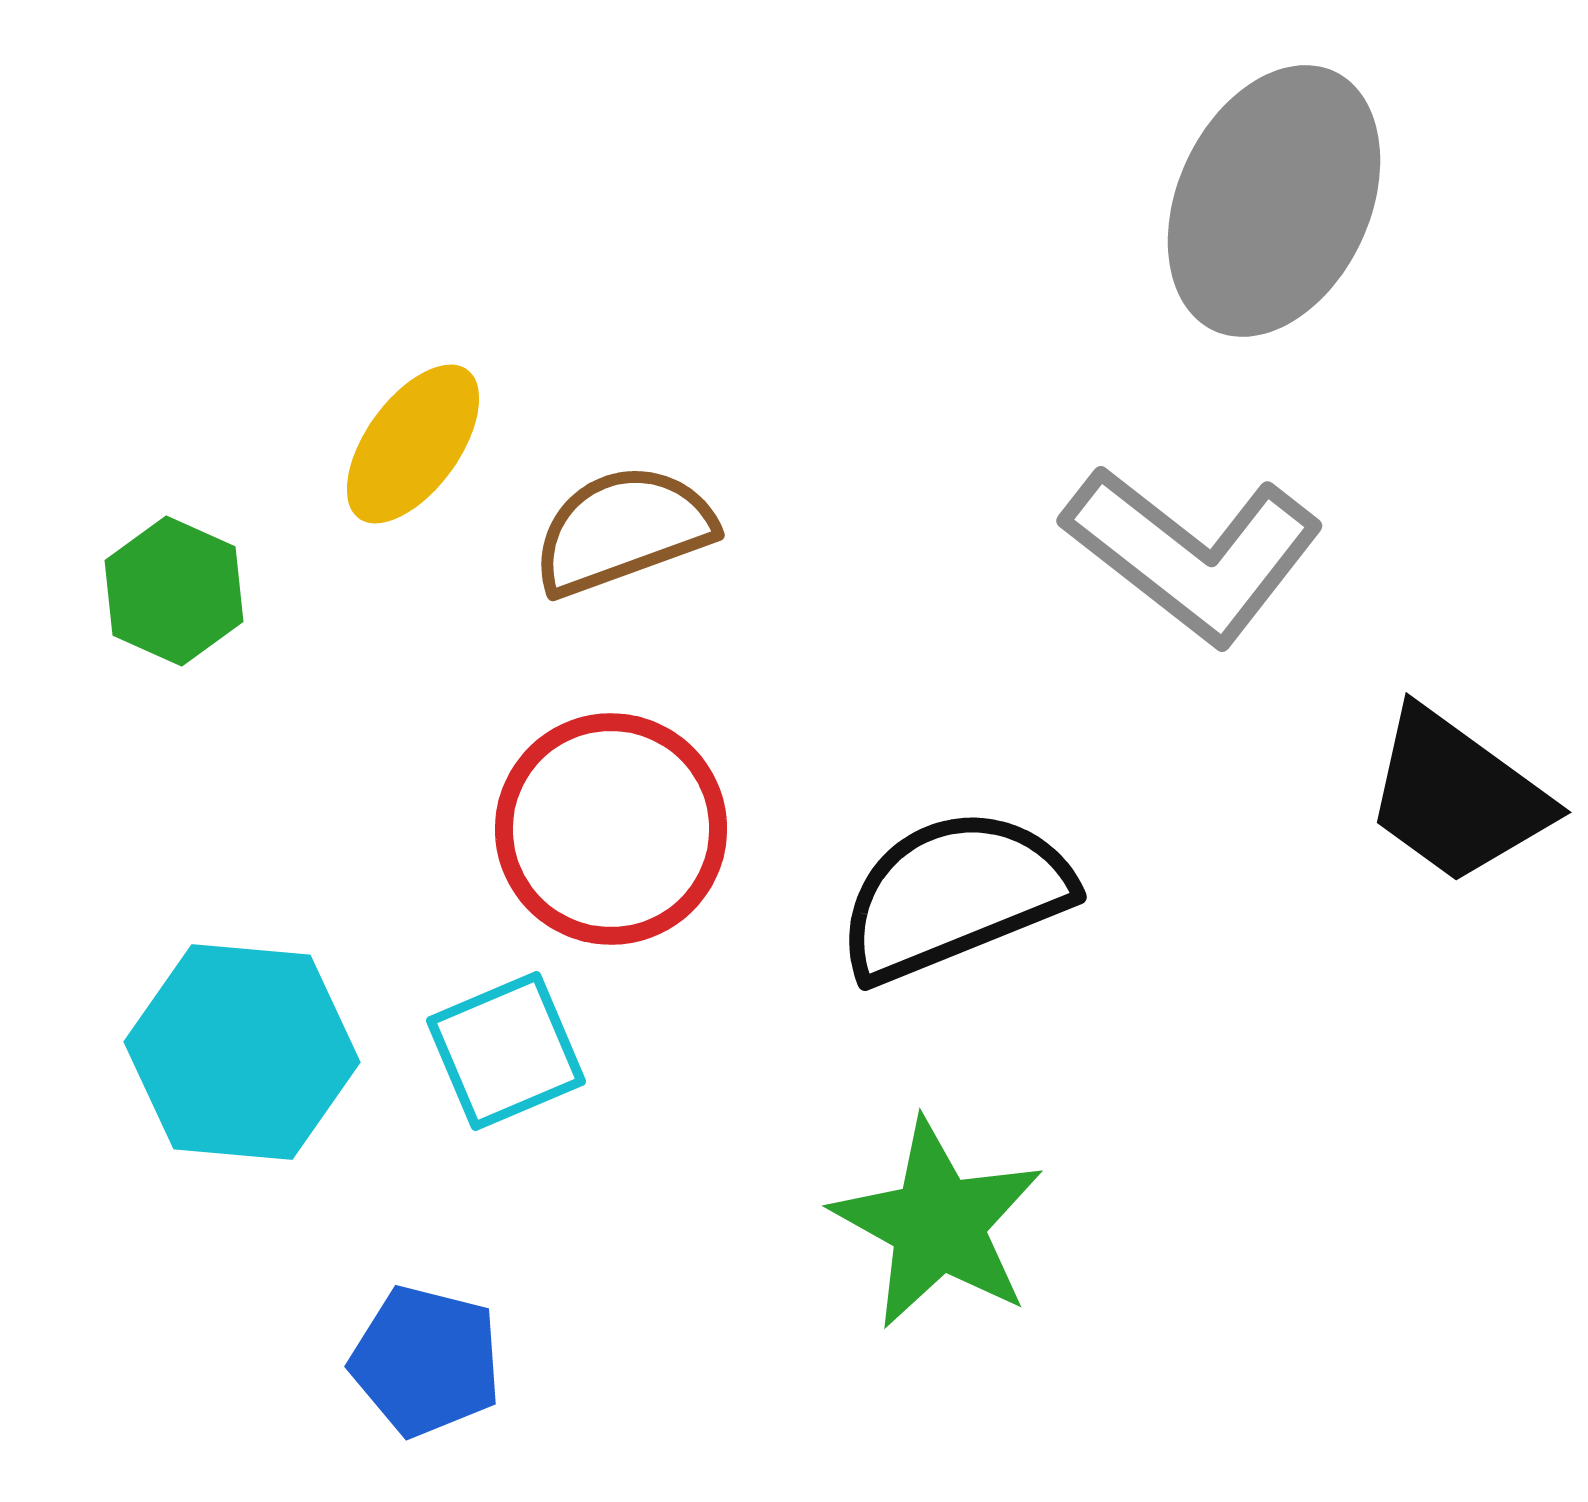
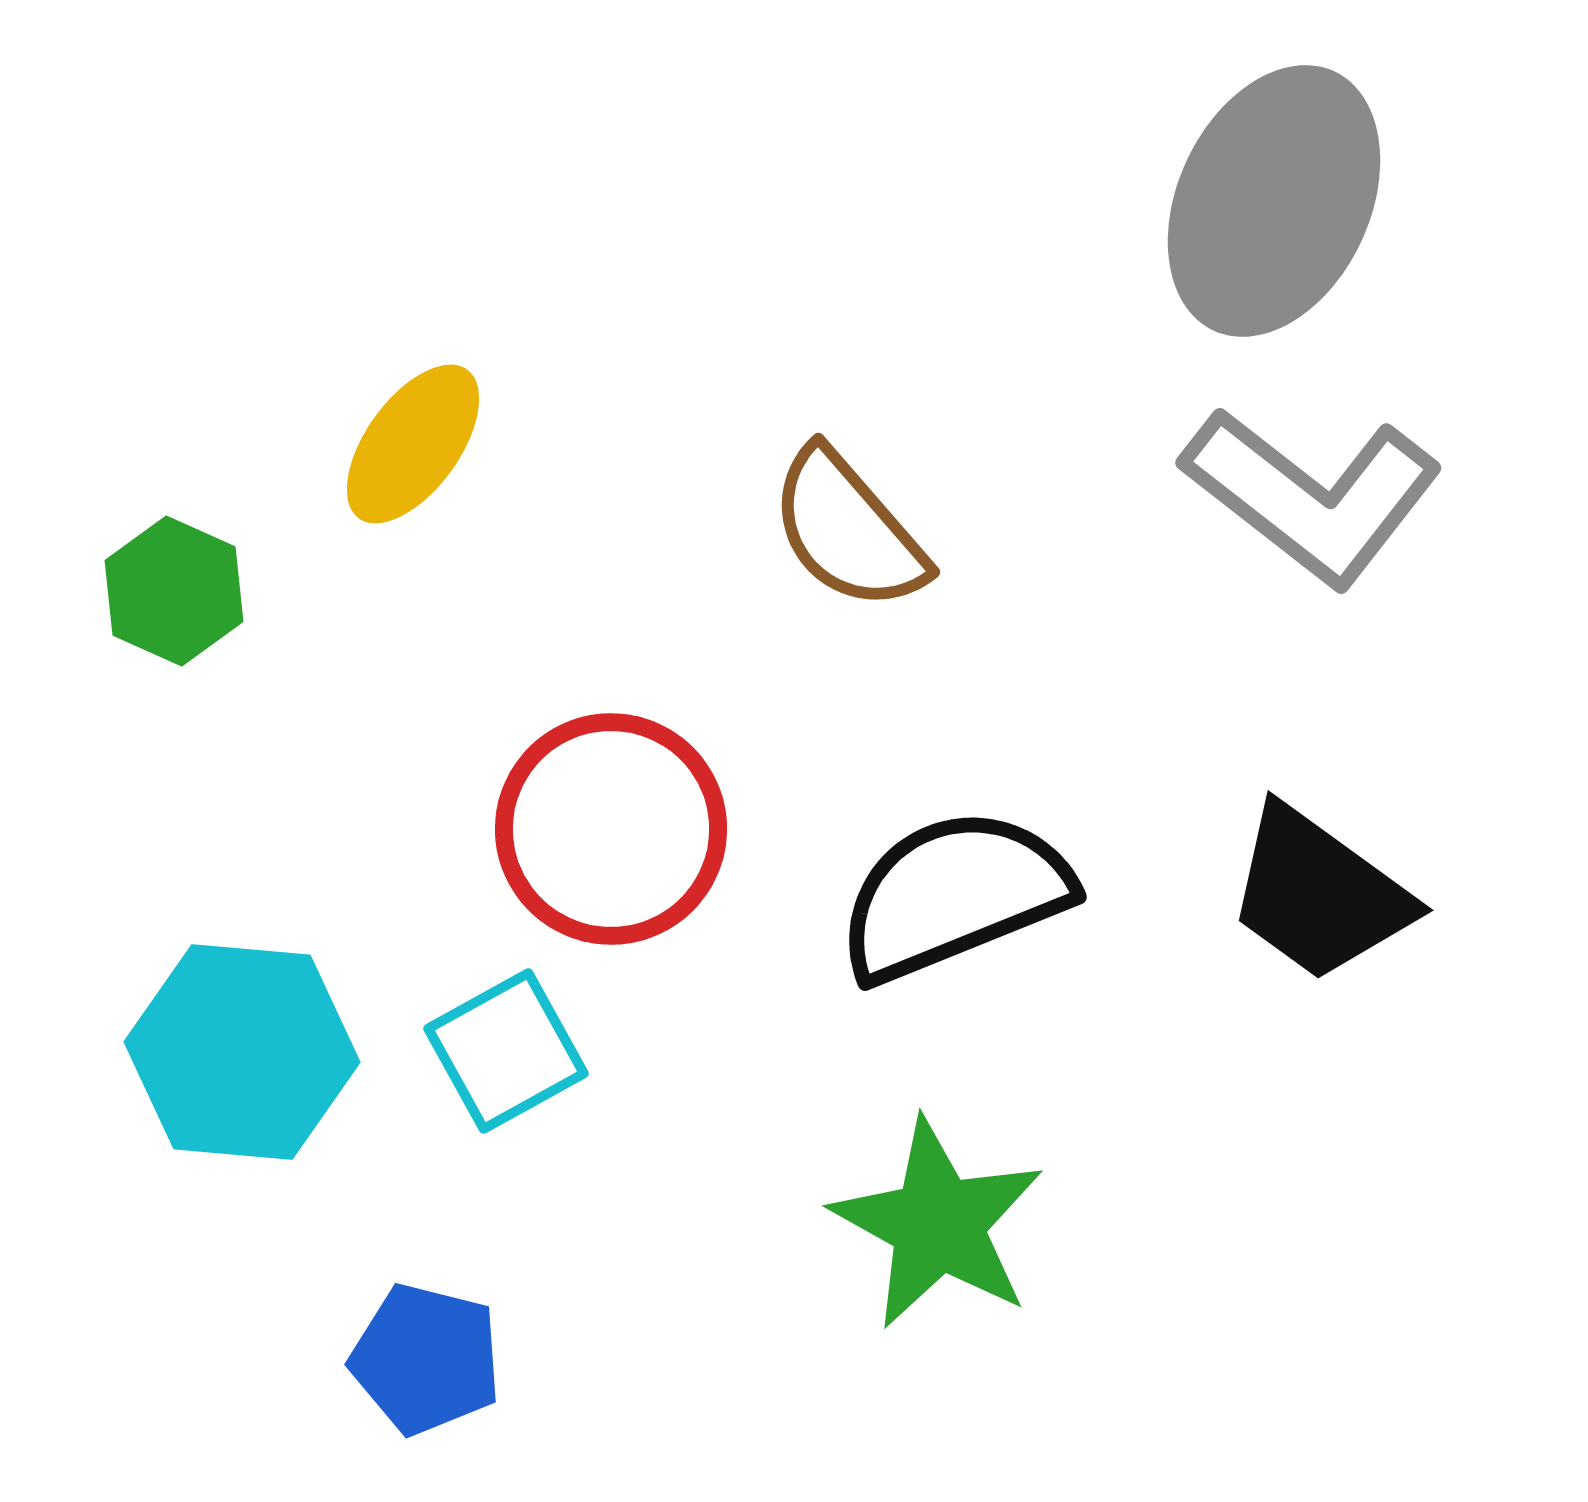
brown semicircle: moved 225 px right; rotated 111 degrees counterclockwise
gray L-shape: moved 119 px right, 58 px up
black trapezoid: moved 138 px left, 98 px down
cyan square: rotated 6 degrees counterclockwise
blue pentagon: moved 2 px up
